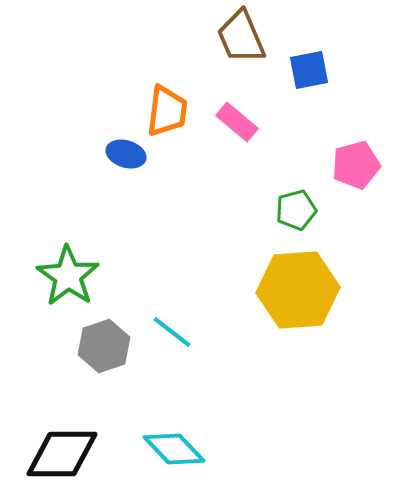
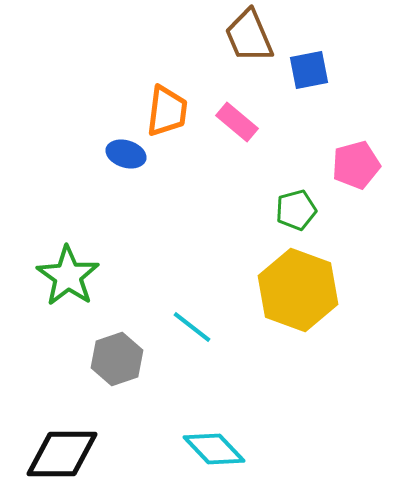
brown trapezoid: moved 8 px right, 1 px up
yellow hexagon: rotated 24 degrees clockwise
cyan line: moved 20 px right, 5 px up
gray hexagon: moved 13 px right, 13 px down
cyan diamond: moved 40 px right
